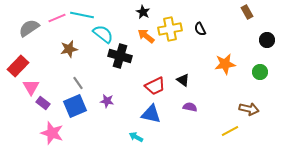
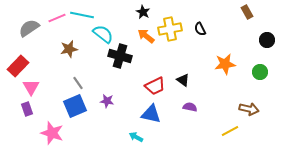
purple rectangle: moved 16 px left, 6 px down; rotated 32 degrees clockwise
